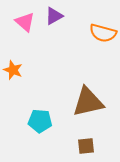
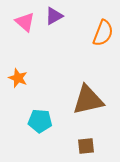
orange semicircle: rotated 84 degrees counterclockwise
orange star: moved 5 px right, 8 px down
brown triangle: moved 2 px up
